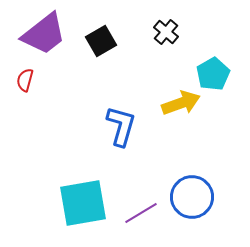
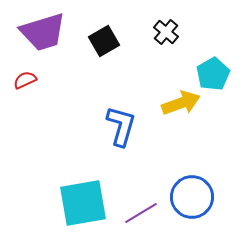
purple trapezoid: moved 1 px left, 2 px up; rotated 21 degrees clockwise
black square: moved 3 px right
red semicircle: rotated 50 degrees clockwise
